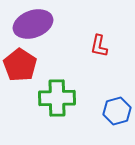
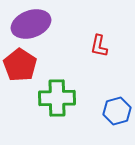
purple ellipse: moved 2 px left
